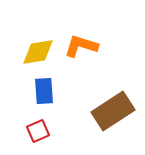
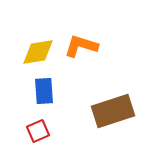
brown rectangle: rotated 15 degrees clockwise
